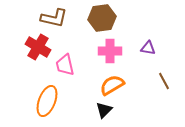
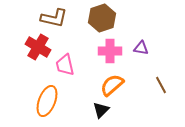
brown hexagon: rotated 12 degrees counterclockwise
purple triangle: moved 7 px left
brown line: moved 3 px left, 4 px down
orange semicircle: rotated 10 degrees counterclockwise
black triangle: moved 3 px left
